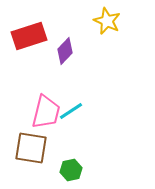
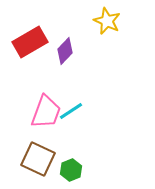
red rectangle: moved 1 px right, 6 px down; rotated 12 degrees counterclockwise
pink trapezoid: rotated 6 degrees clockwise
brown square: moved 7 px right, 11 px down; rotated 16 degrees clockwise
green hexagon: rotated 10 degrees counterclockwise
